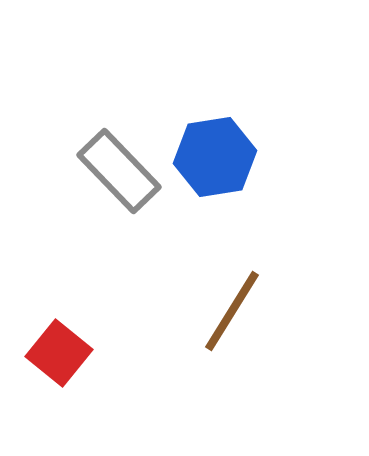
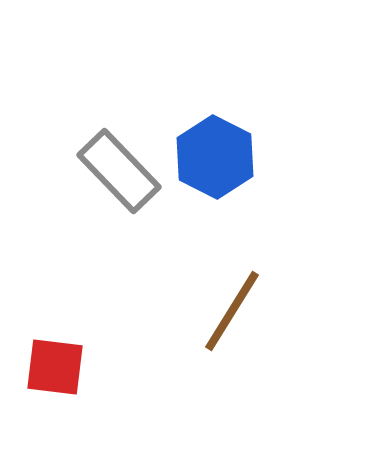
blue hexagon: rotated 24 degrees counterclockwise
red square: moved 4 px left, 14 px down; rotated 32 degrees counterclockwise
